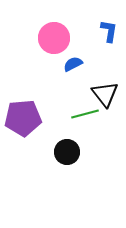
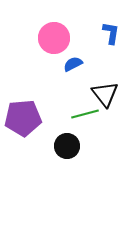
blue L-shape: moved 2 px right, 2 px down
black circle: moved 6 px up
